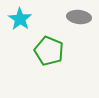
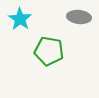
green pentagon: rotated 12 degrees counterclockwise
